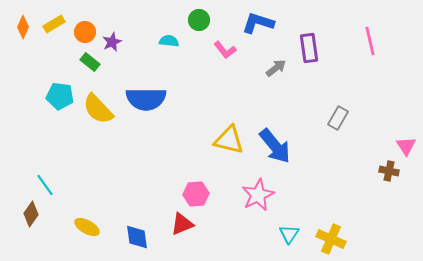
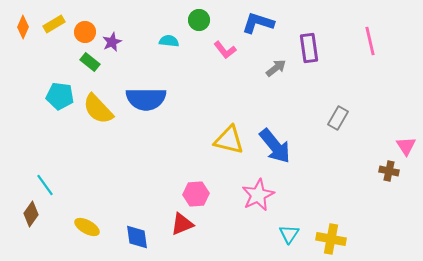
yellow cross: rotated 12 degrees counterclockwise
